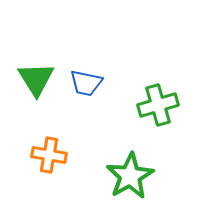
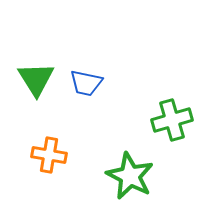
green cross: moved 14 px right, 15 px down
green star: rotated 15 degrees counterclockwise
